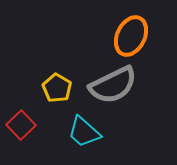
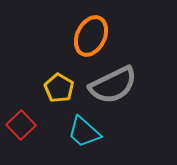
orange ellipse: moved 40 px left
yellow pentagon: moved 2 px right
